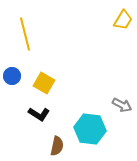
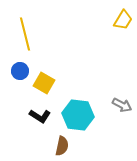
blue circle: moved 8 px right, 5 px up
black L-shape: moved 1 px right, 2 px down
cyan hexagon: moved 12 px left, 14 px up
brown semicircle: moved 5 px right
